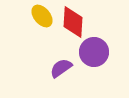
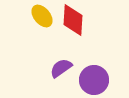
red diamond: moved 2 px up
purple circle: moved 28 px down
